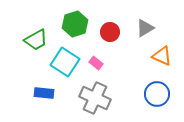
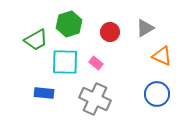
green hexagon: moved 6 px left
cyan square: rotated 32 degrees counterclockwise
gray cross: moved 1 px down
